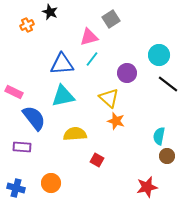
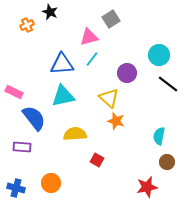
brown circle: moved 6 px down
